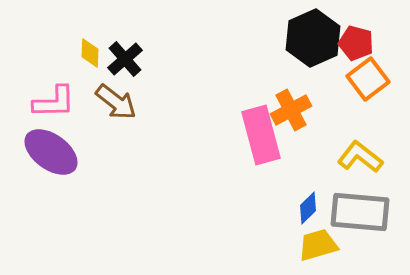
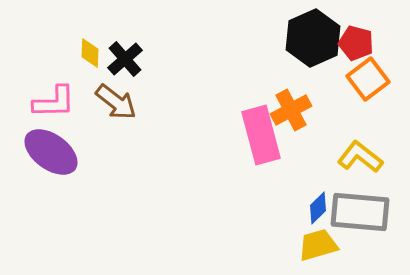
blue diamond: moved 10 px right
